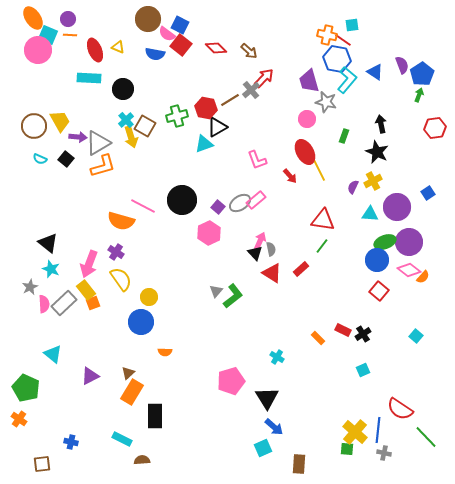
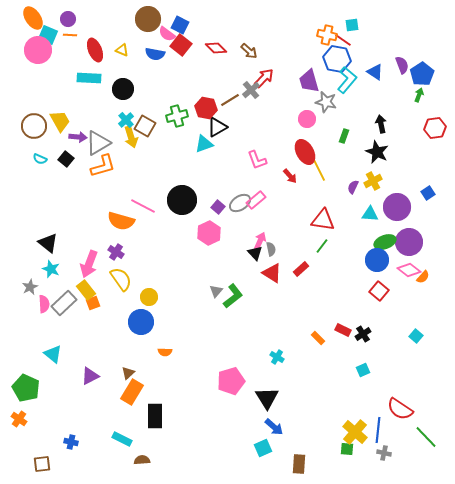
yellow triangle at (118, 47): moved 4 px right, 3 px down
